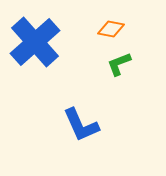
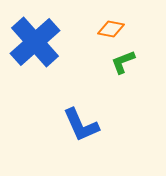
green L-shape: moved 4 px right, 2 px up
